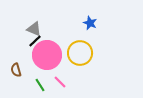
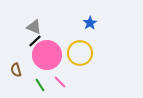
blue star: rotated 16 degrees clockwise
gray triangle: moved 2 px up
